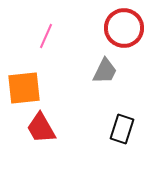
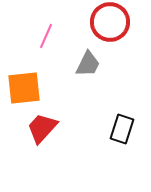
red circle: moved 14 px left, 6 px up
gray trapezoid: moved 17 px left, 7 px up
red trapezoid: moved 1 px right; rotated 72 degrees clockwise
